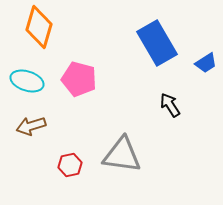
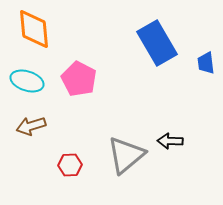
orange diamond: moved 5 px left, 2 px down; rotated 21 degrees counterclockwise
blue trapezoid: rotated 115 degrees clockwise
pink pentagon: rotated 12 degrees clockwise
black arrow: moved 36 px down; rotated 55 degrees counterclockwise
gray triangle: moved 4 px right; rotated 48 degrees counterclockwise
red hexagon: rotated 10 degrees clockwise
